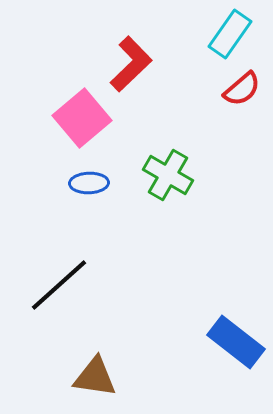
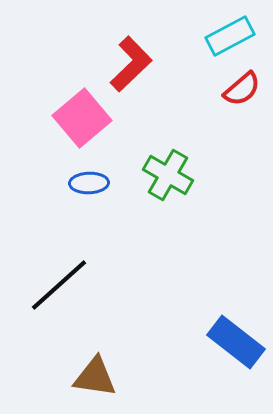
cyan rectangle: moved 2 px down; rotated 27 degrees clockwise
